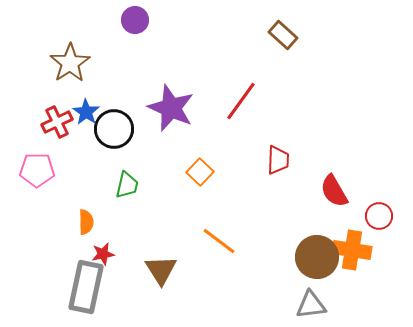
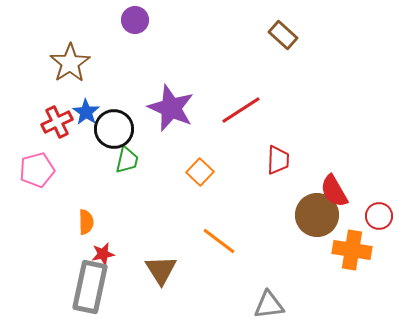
red line: moved 9 px down; rotated 21 degrees clockwise
pink pentagon: rotated 16 degrees counterclockwise
green trapezoid: moved 25 px up
brown circle: moved 42 px up
gray rectangle: moved 4 px right
gray triangle: moved 42 px left
